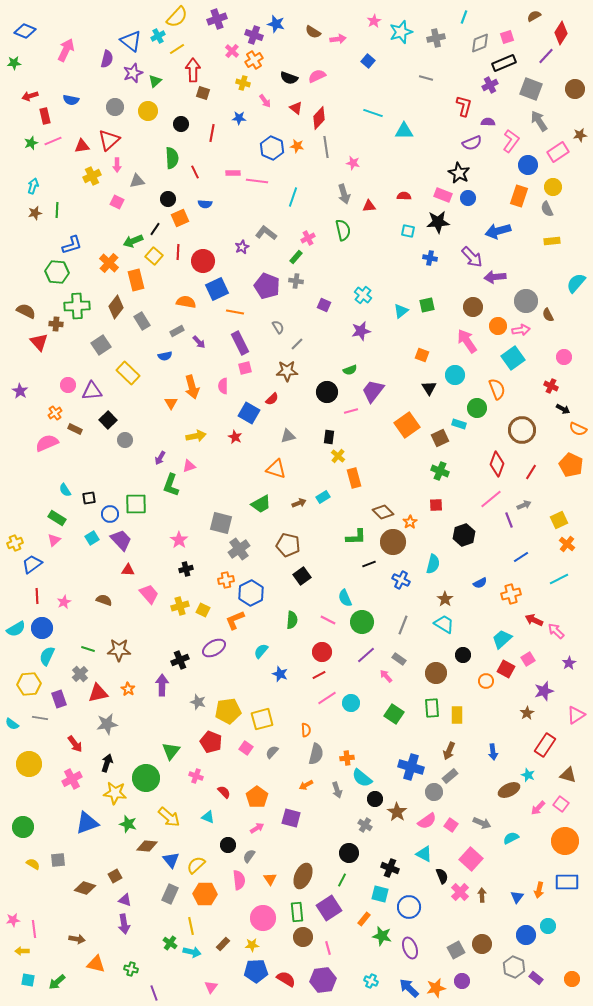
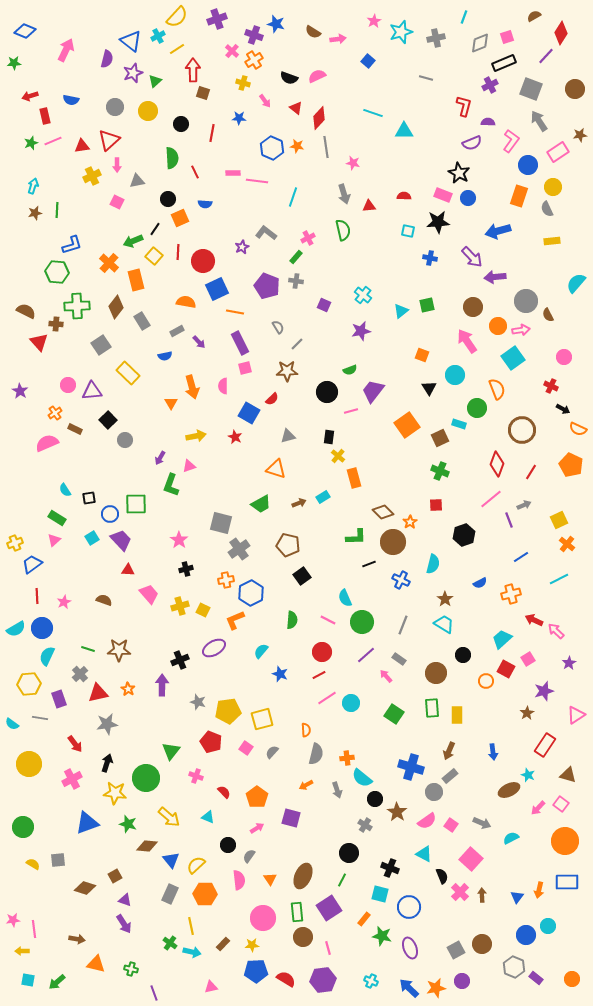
purple arrow at (124, 924): rotated 24 degrees counterclockwise
pink triangle at (211, 987): rotated 40 degrees clockwise
